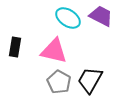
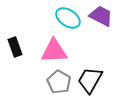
black rectangle: rotated 30 degrees counterclockwise
pink triangle: rotated 16 degrees counterclockwise
